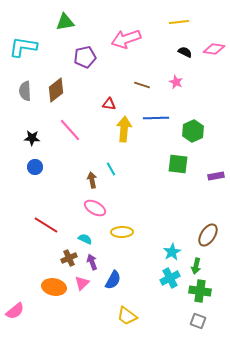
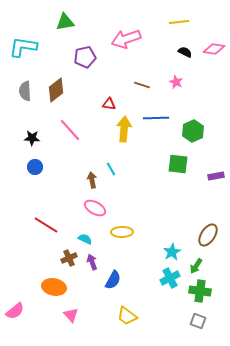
green arrow: rotated 21 degrees clockwise
pink triangle: moved 11 px left, 32 px down; rotated 28 degrees counterclockwise
